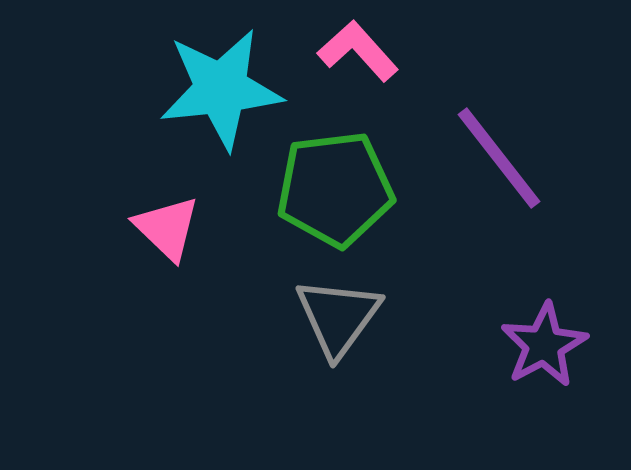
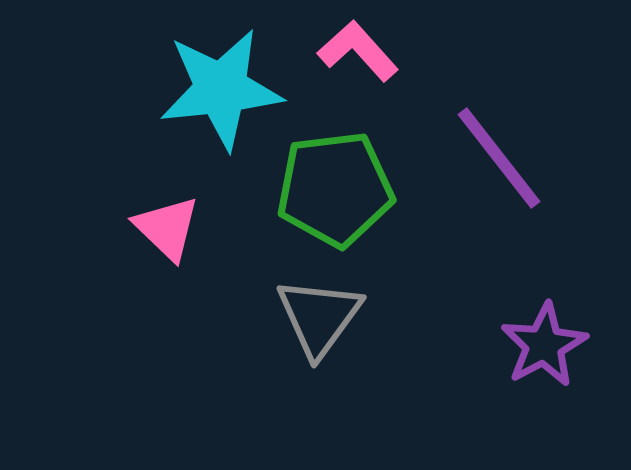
gray triangle: moved 19 px left
